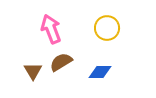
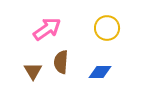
pink arrow: moved 4 px left; rotated 76 degrees clockwise
brown semicircle: rotated 55 degrees counterclockwise
